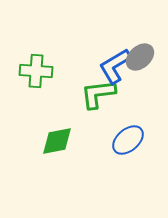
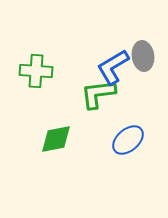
gray ellipse: moved 3 px right, 1 px up; rotated 56 degrees counterclockwise
blue L-shape: moved 2 px left, 1 px down
green diamond: moved 1 px left, 2 px up
